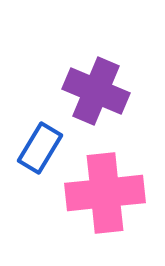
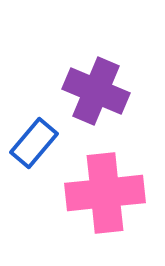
blue rectangle: moved 6 px left, 5 px up; rotated 9 degrees clockwise
